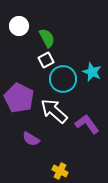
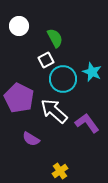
green semicircle: moved 8 px right
purple L-shape: moved 1 px up
yellow cross: rotated 28 degrees clockwise
